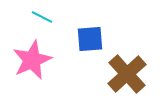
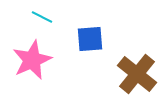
brown cross: moved 10 px right; rotated 9 degrees counterclockwise
